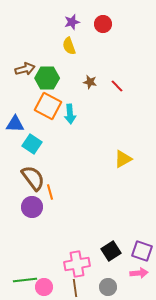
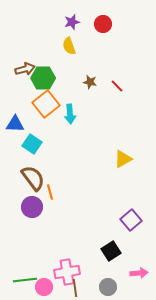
green hexagon: moved 4 px left
orange square: moved 2 px left, 2 px up; rotated 24 degrees clockwise
purple square: moved 11 px left, 31 px up; rotated 30 degrees clockwise
pink cross: moved 10 px left, 8 px down
